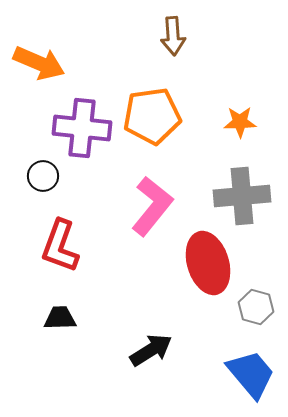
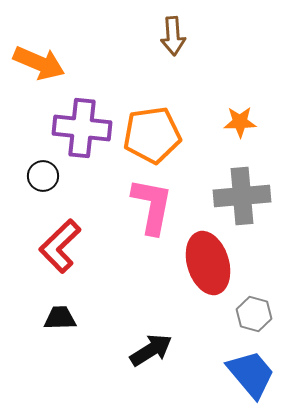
orange pentagon: moved 19 px down
pink L-shape: rotated 28 degrees counterclockwise
red L-shape: rotated 26 degrees clockwise
gray hexagon: moved 2 px left, 7 px down
